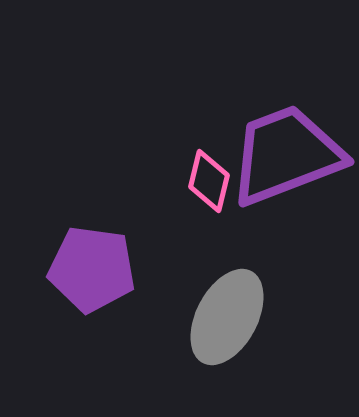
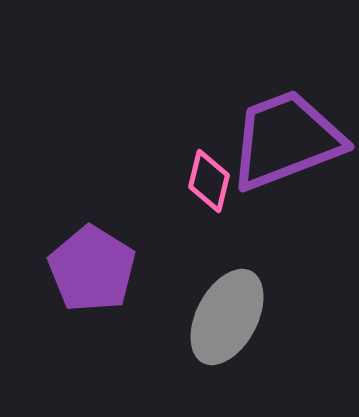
purple trapezoid: moved 15 px up
purple pentagon: rotated 24 degrees clockwise
